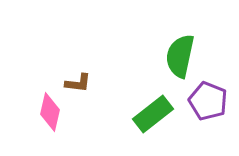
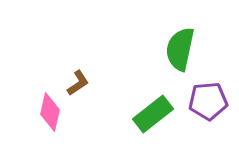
green semicircle: moved 7 px up
brown L-shape: rotated 40 degrees counterclockwise
purple pentagon: rotated 27 degrees counterclockwise
